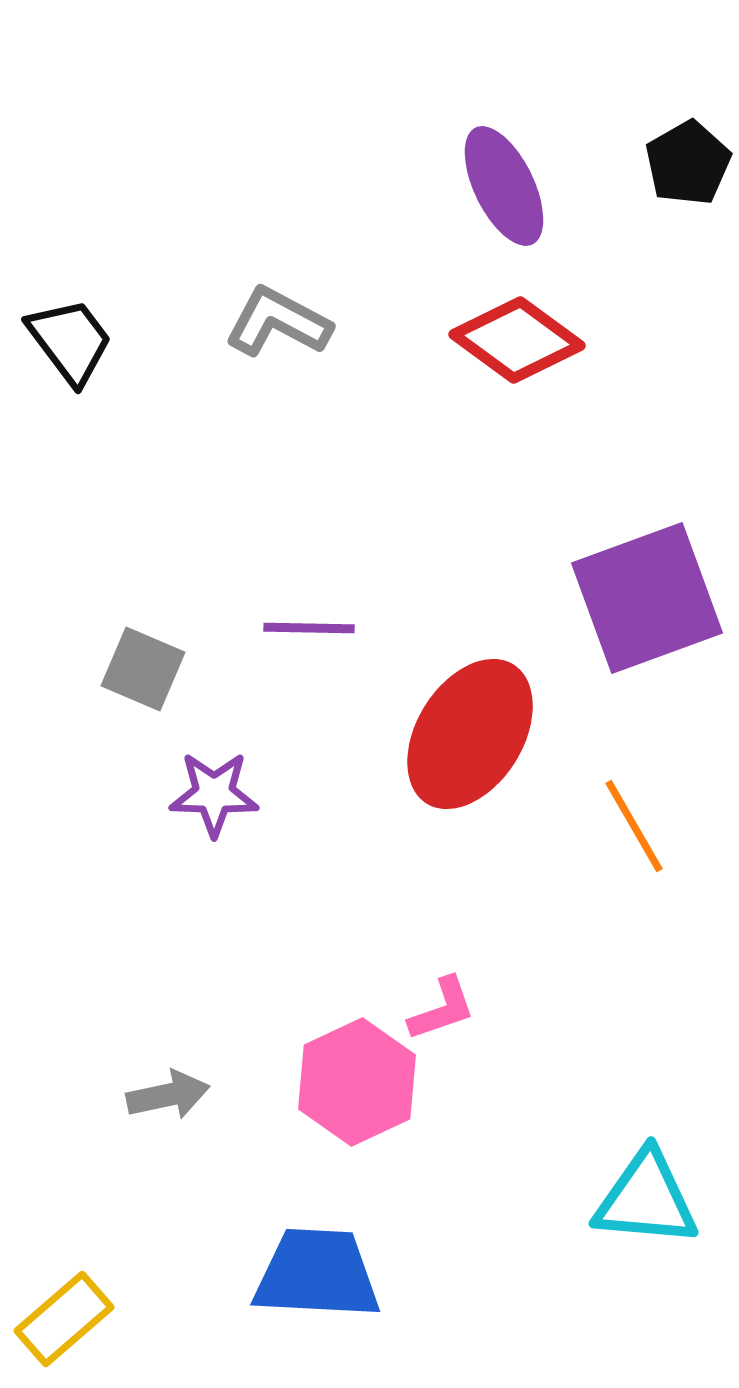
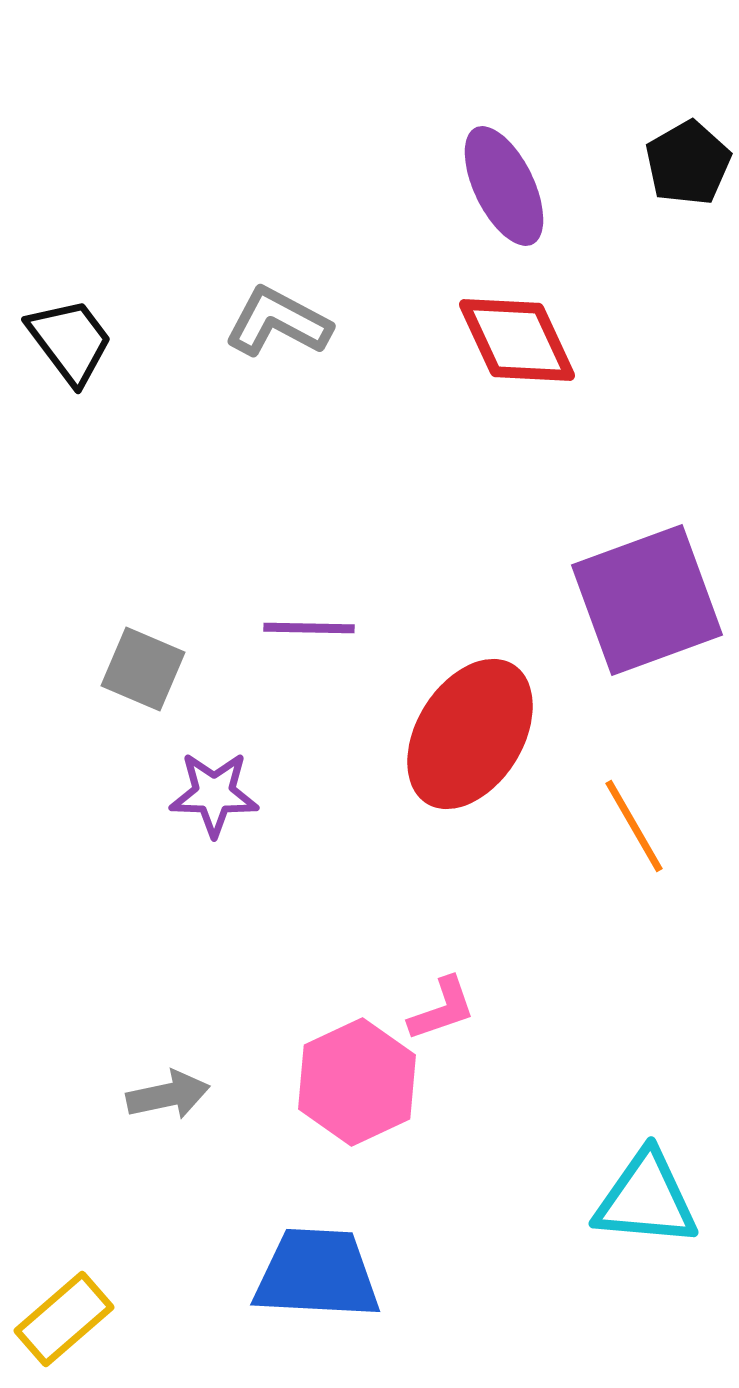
red diamond: rotated 29 degrees clockwise
purple square: moved 2 px down
